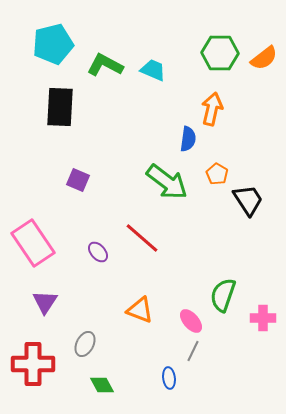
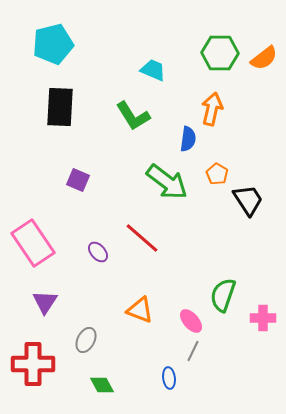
green L-shape: moved 28 px right, 51 px down; rotated 150 degrees counterclockwise
gray ellipse: moved 1 px right, 4 px up
